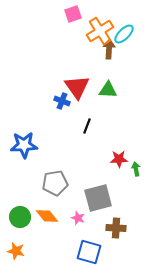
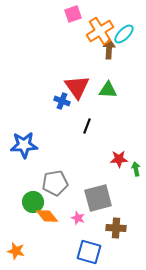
green circle: moved 13 px right, 15 px up
